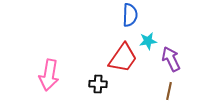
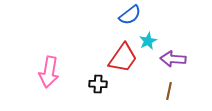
blue semicircle: rotated 50 degrees clockwise
cyan star: rotated 18 degrees counterclockwise
purple arrow: moved 2 px right; rotated 60 degrees counterclockwise
pink arrow: moved 3 px up
